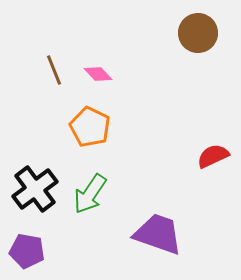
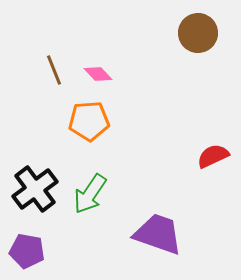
orange pentagon: moved 1 px left, 6 px up; rotated 30 degrees counterclockwise
